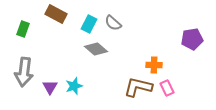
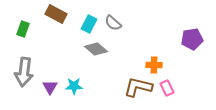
cyan star: rotated 18 degrees clockwise
